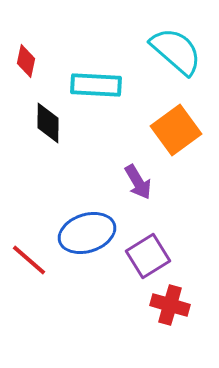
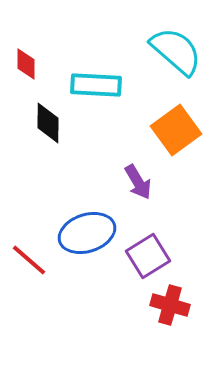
red diamond: moved 3 px down; rotated 12 degrees counterclockwise
